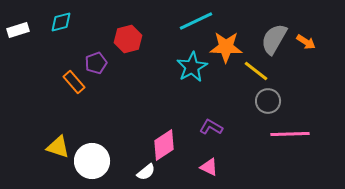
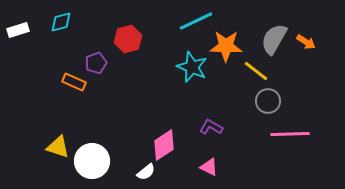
orange star: moved 1 px up
cyan star: rotated 20 degrees counterclockwise
orange rectangle: rotated 25 degrees counterclockwise
